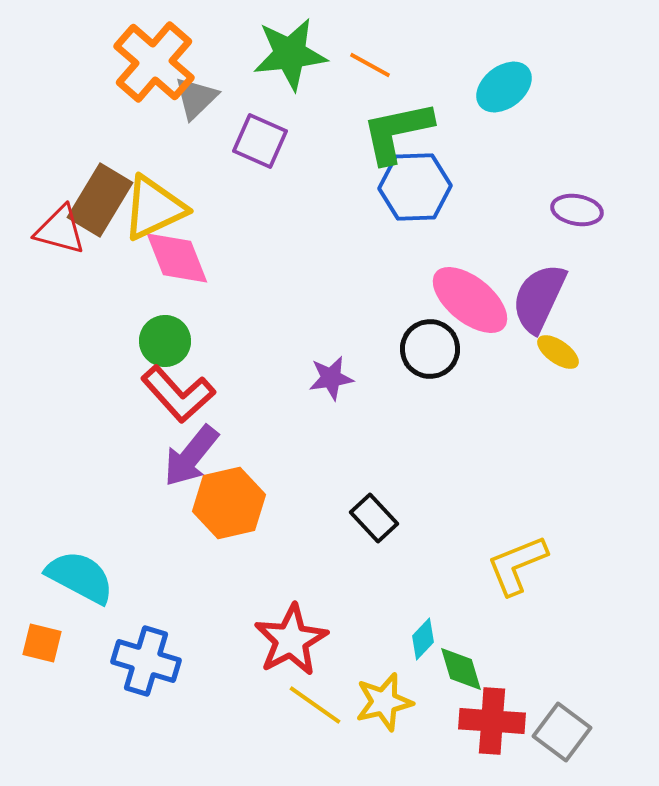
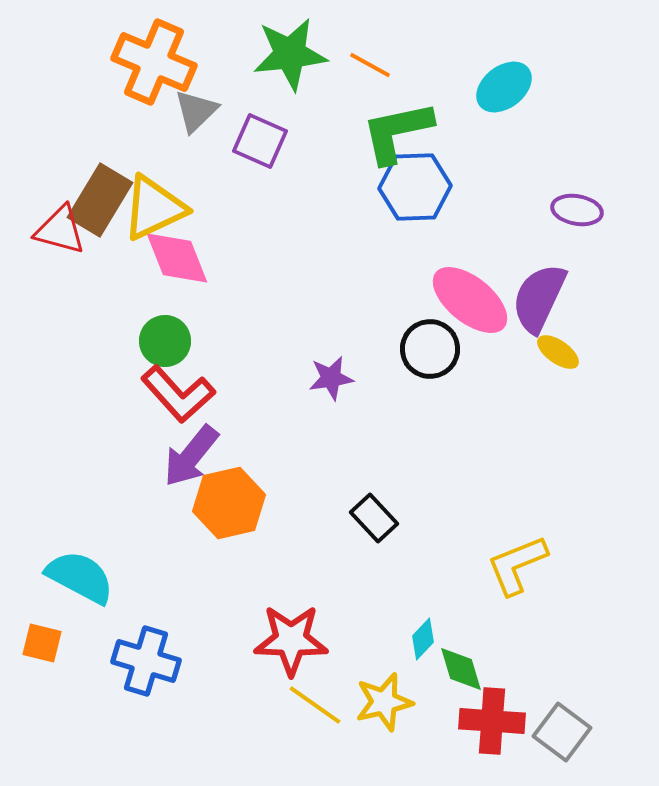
orange cross: rotated 18 degrees counterclockwise
gray triangle: moved 13 px down
red star: rotated 30 degrees clockwise
